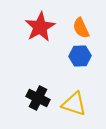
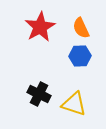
black cross: moved 1 px right, 4 px up
